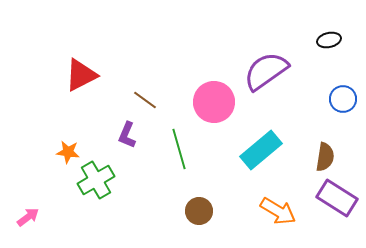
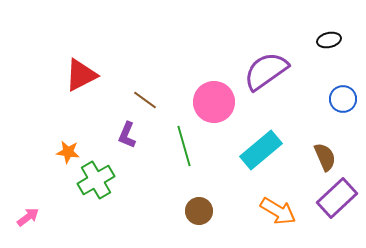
green line: moved 5 px right, 3 px up
brown semicircle: rotated 32 degrees counterclockwise
purple rectangle: rotated 75 degrees counterclockwise
